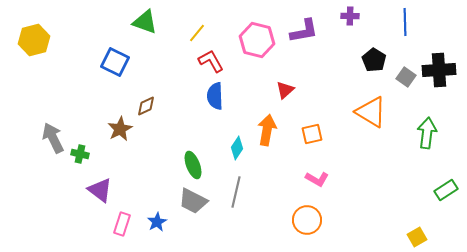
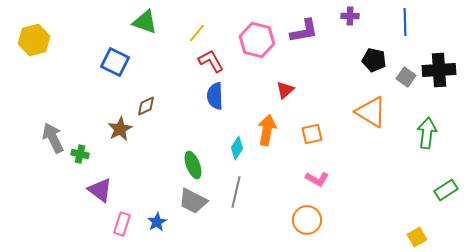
black pentagon: rotated 20 degrees counterclockwise
